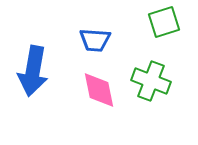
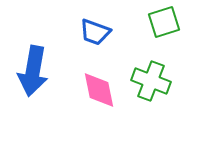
blue trapezoid: moved 8 px up; rotated 16 degrees clockwise
